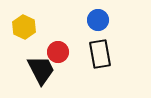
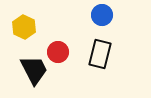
blue circle: moved 4 px right, 5 px up
black rectangle: rotated 24 degrees clockwise
black trapezoid: moved 7 px left
